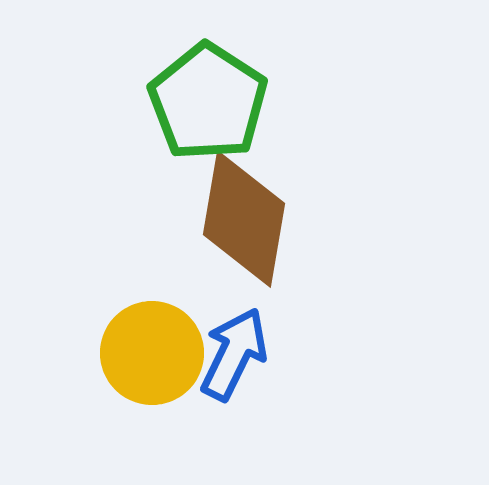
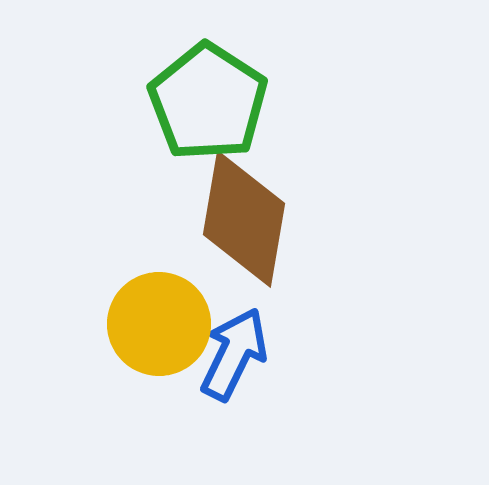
yellow circle: moved 7 px right, 29 px up
